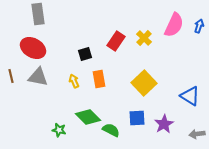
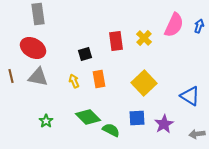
red rectangle: rotated 42 degrees counterclockwise
green star: moved 13 px left, 9 px up; rotated 24 degrees clockwise
